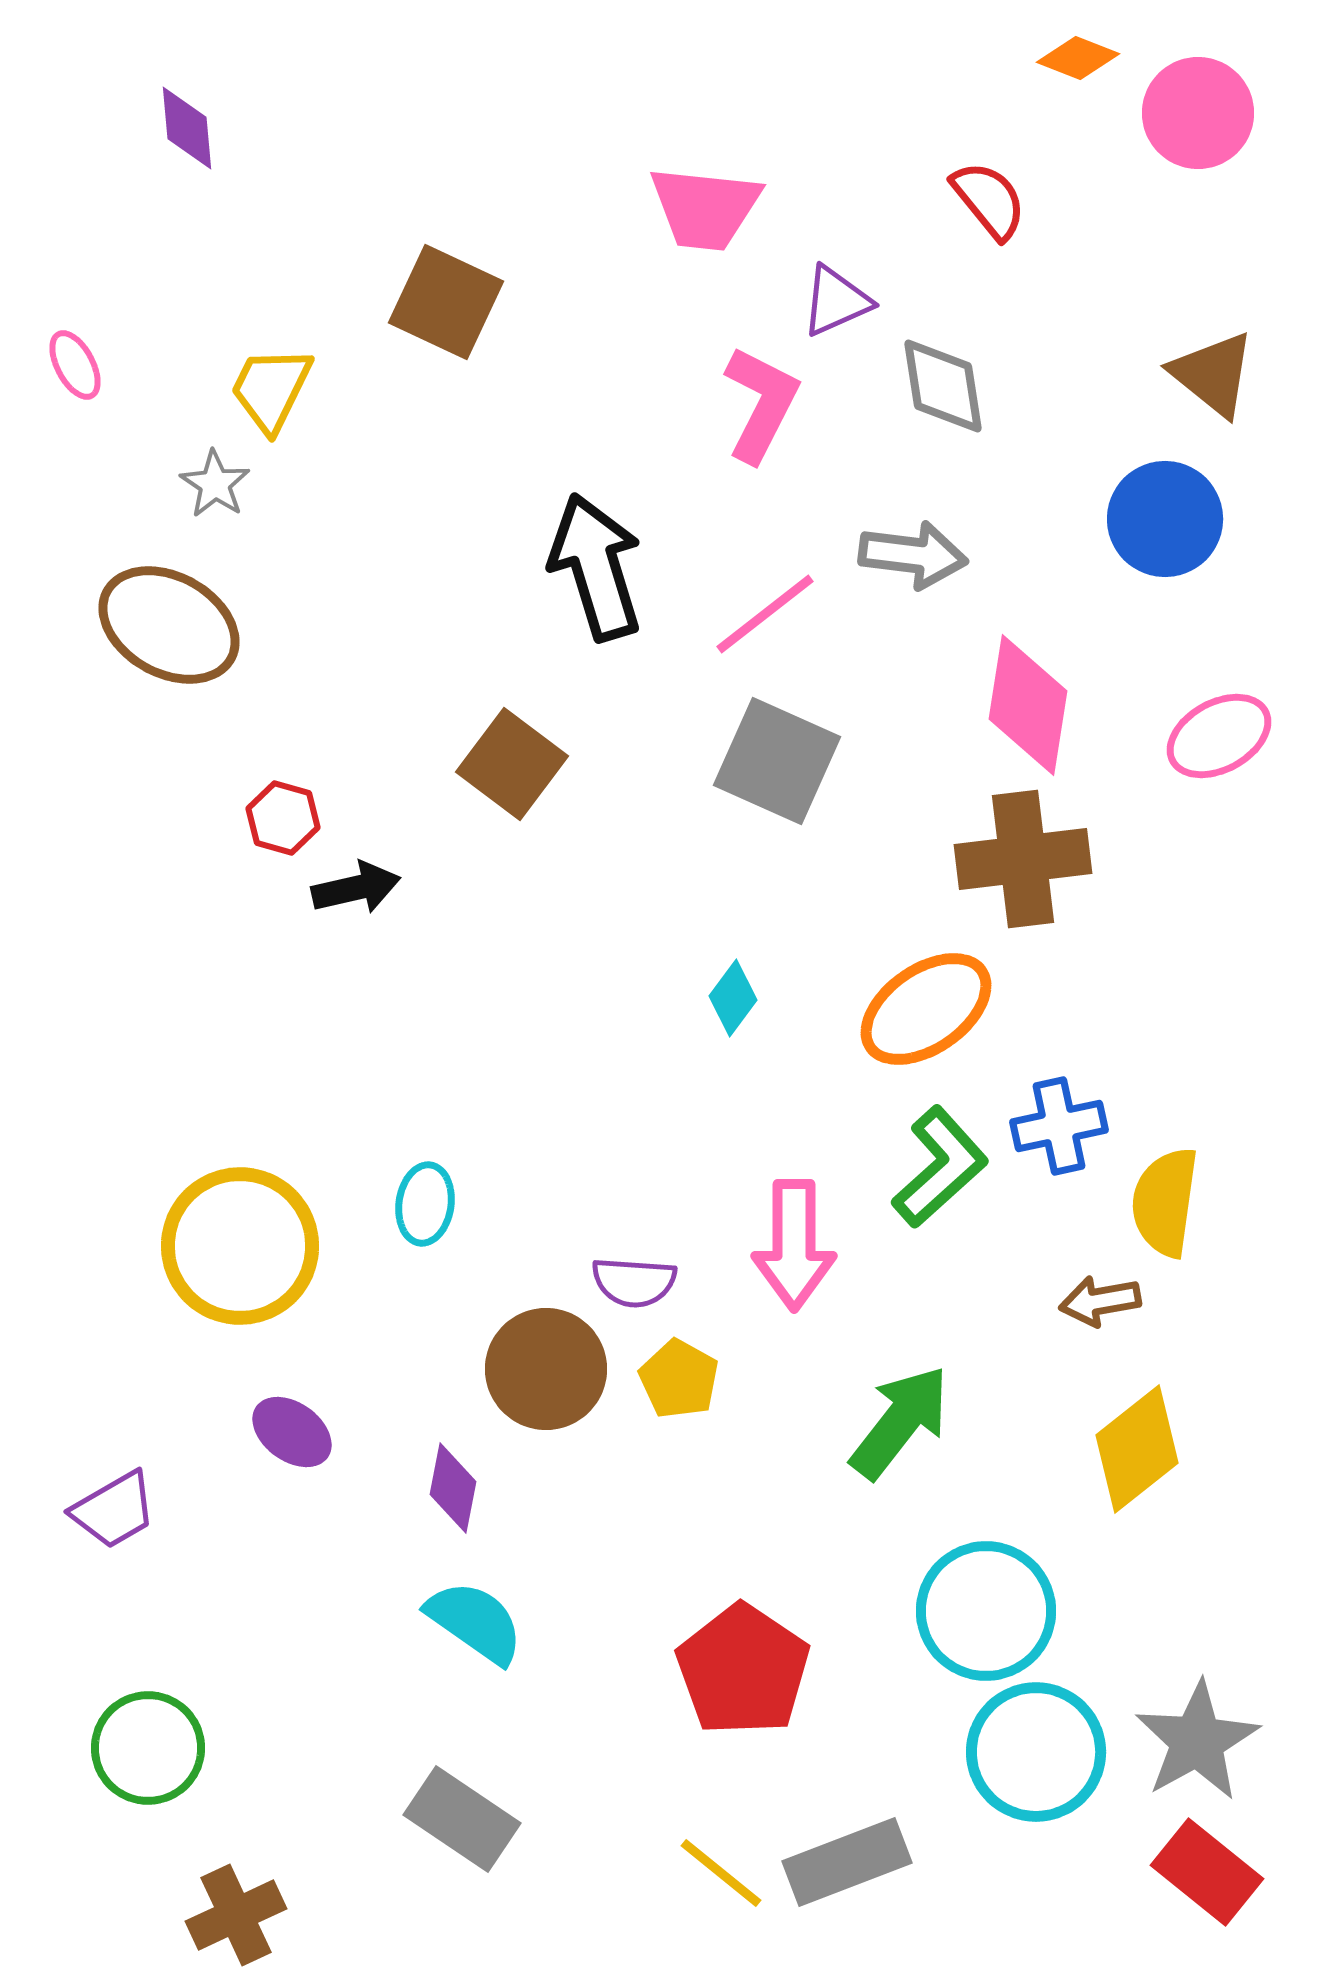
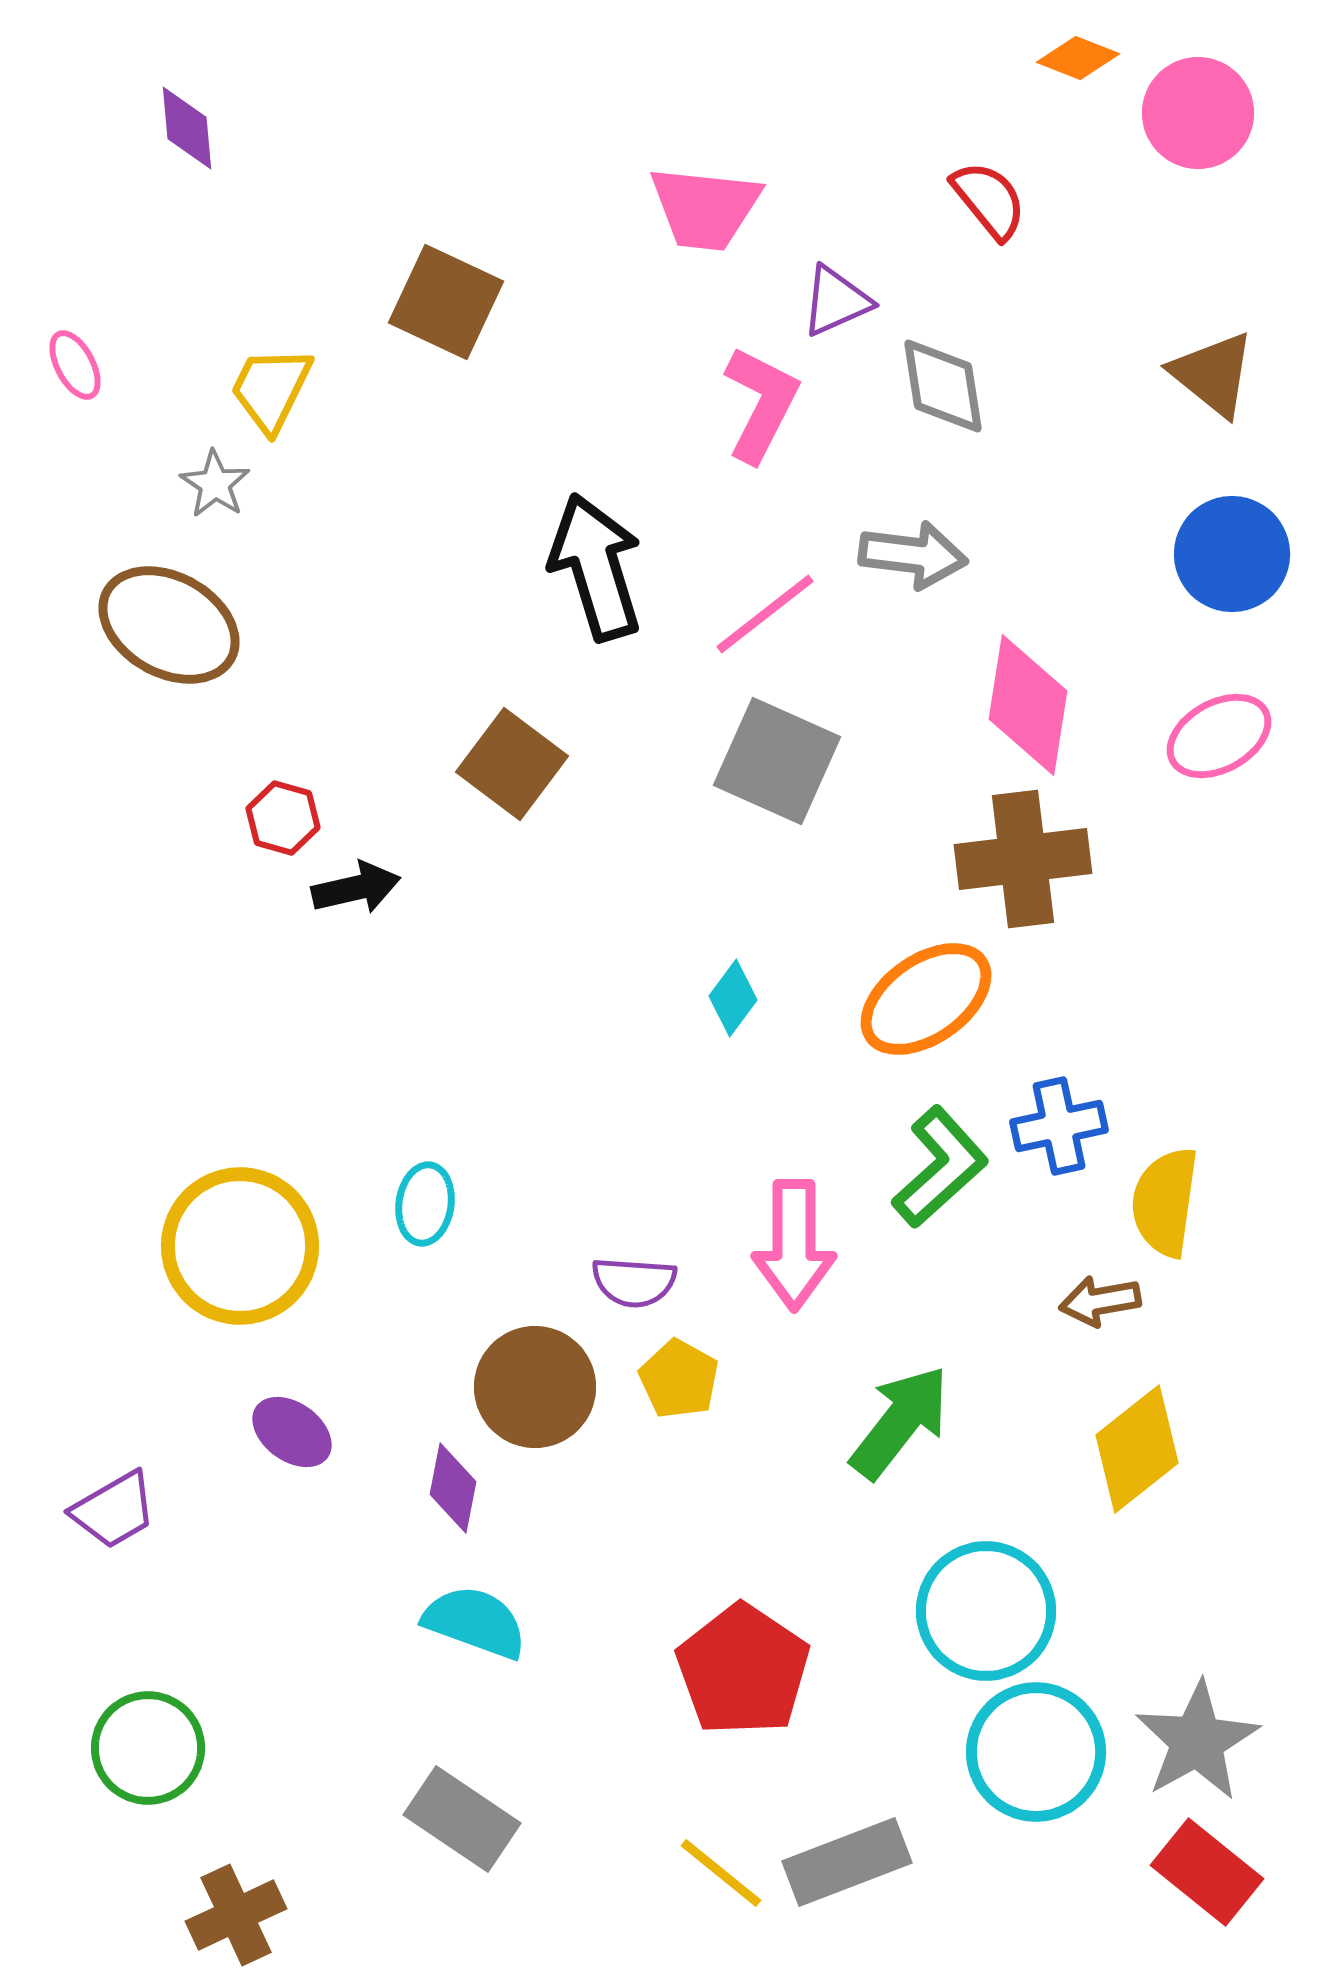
blue circle at (1165, 519): moved 67 px right, 35 px down
orange ellipse at (926, 1009): moved 10 px up
brown circle at (546, 1369): moved 11 px left, 18 px down
cyan semicircle at (475, 1622): rotated 15 degrees counterclockwise
